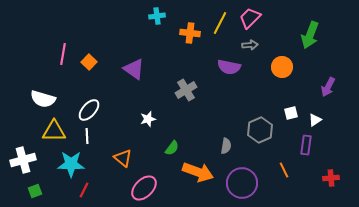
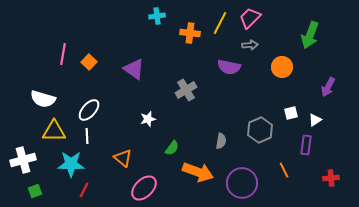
gray semicircle: moved 5 px left, 5 px up
